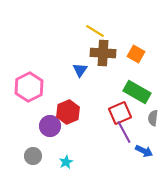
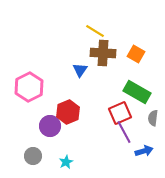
blue arrow: rotated 42 degrees counterclockwise
